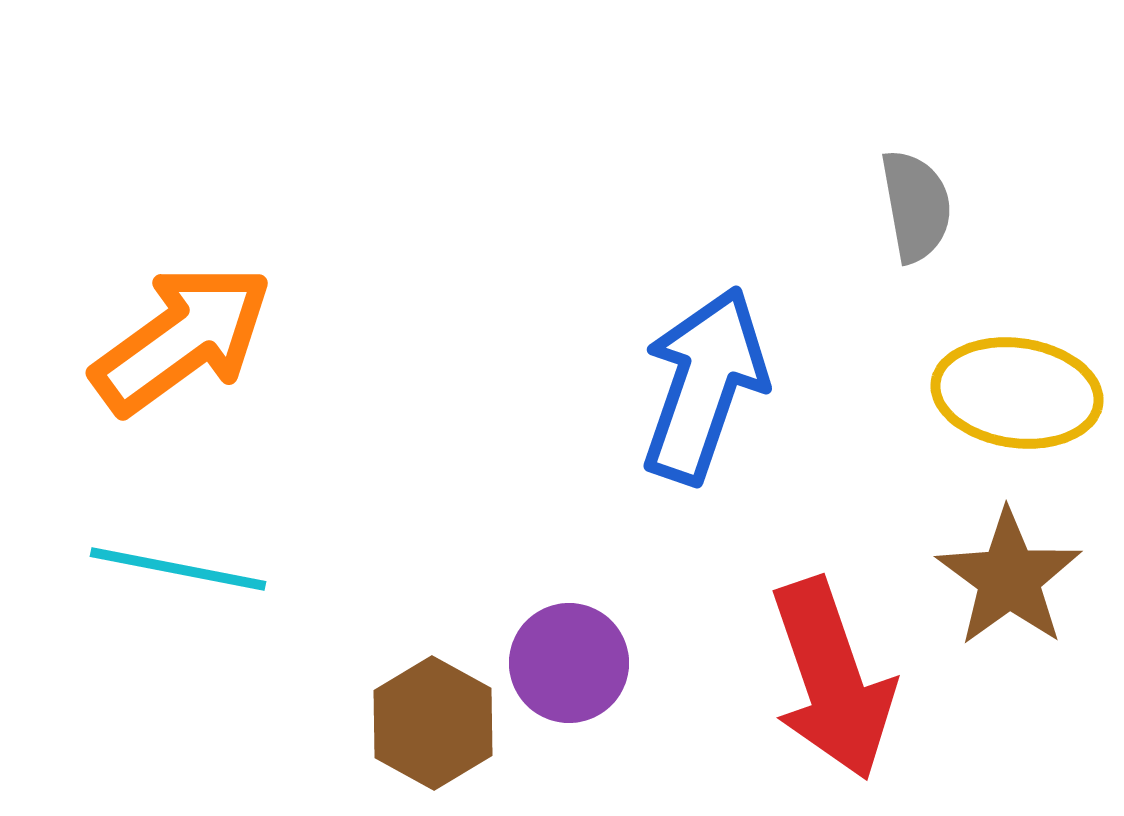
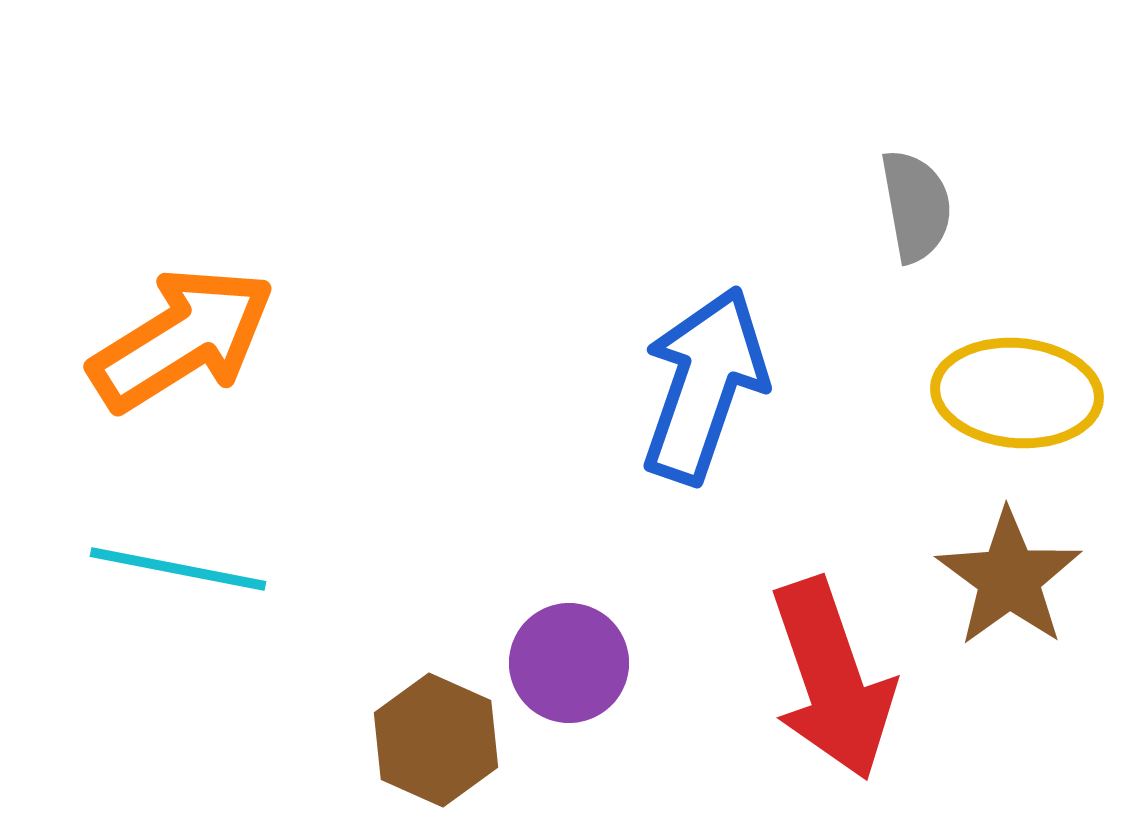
orange arrow: rotated 4 degrees clockwise
yellow ellipse: rotated 3 degrees counterclockwise
brown hexagon: moved 3 px right, 17 px down; rotated 5 degrees counterclockwise
